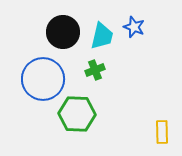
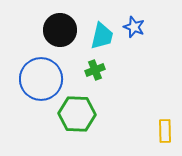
black circle: moved 3 px left, 2 px up
blue circle: moved 2 px left
yellow rectangle: moved 3 px right, 1 px up
